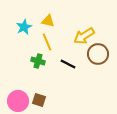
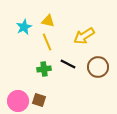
brown circle: moved 13 px down
green cross: moved 6 px right, 8 px down; rotated 24 degrees counterclockwise
